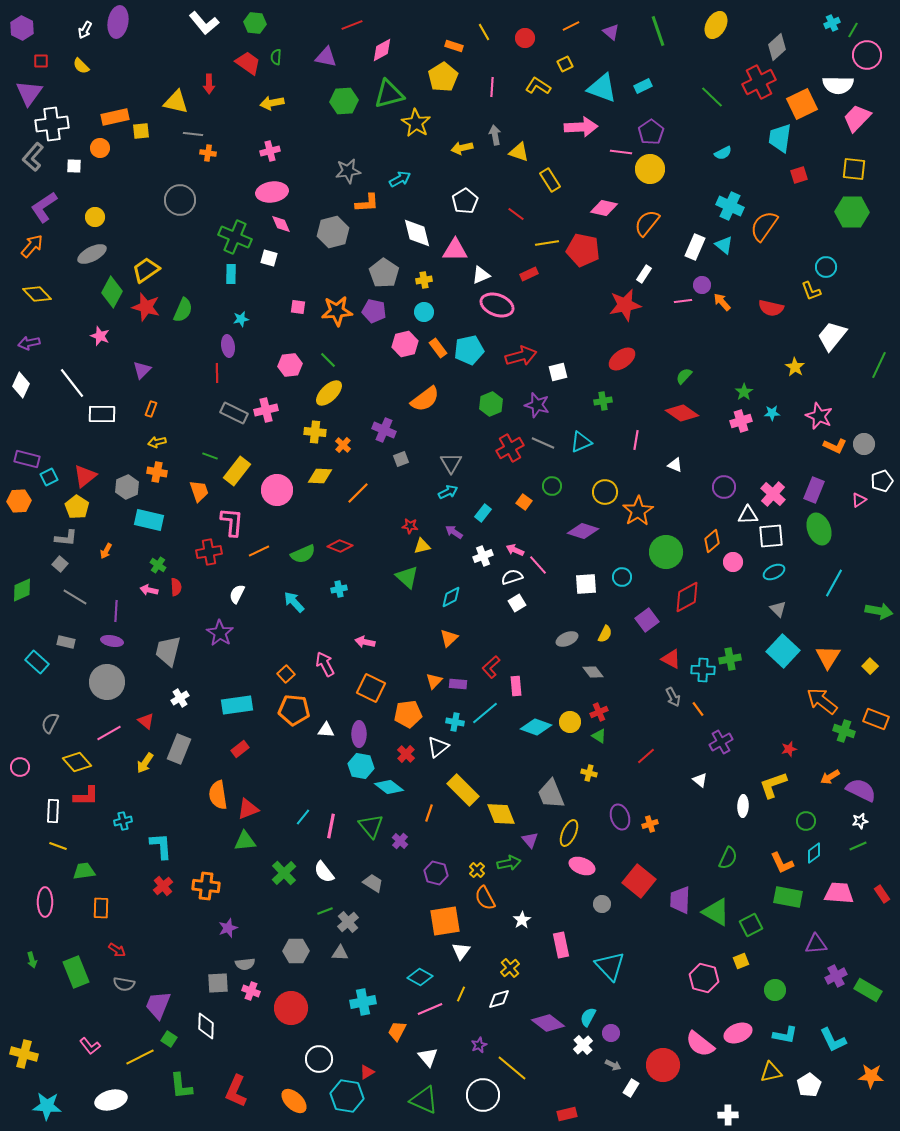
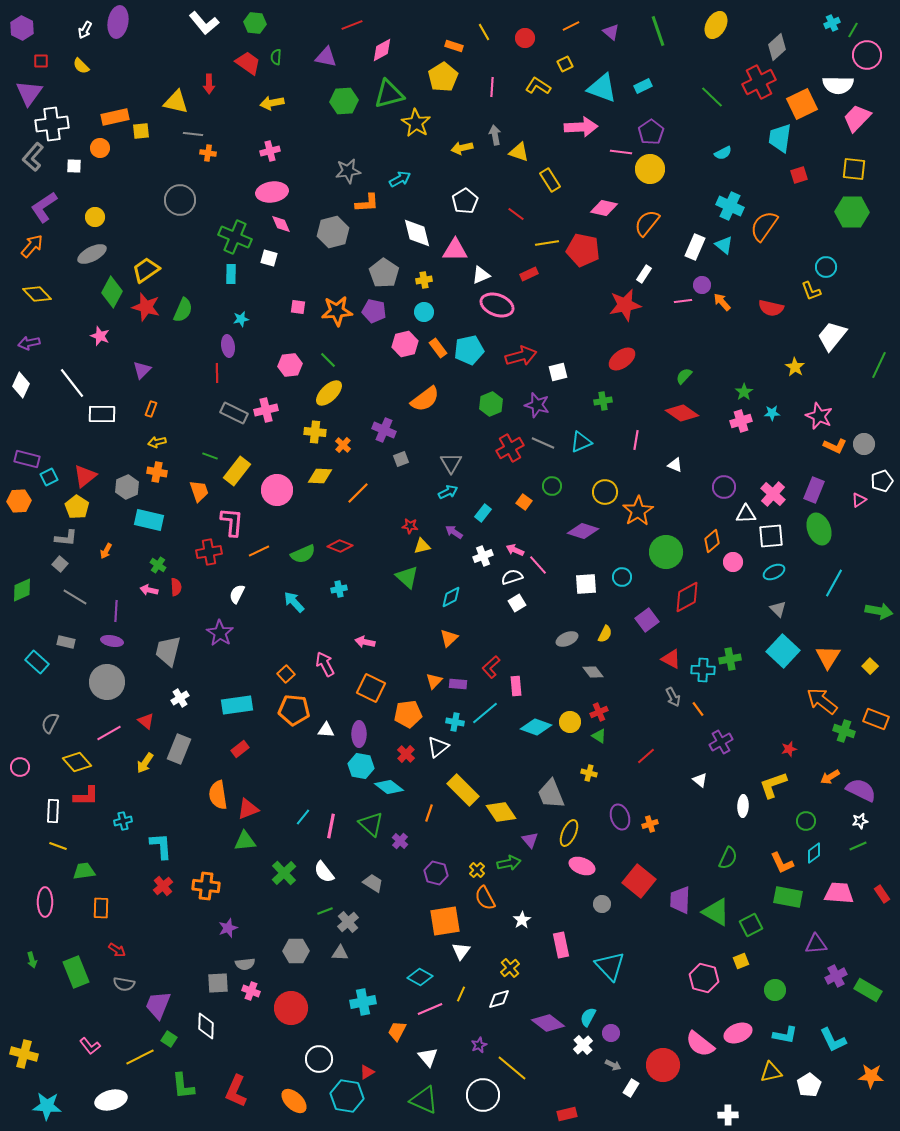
white triangle at (748, 515): moved 2 px left, 1 px up
yellow diamond at (501, 814): moved 2 px up; rotated 12 degrees counterclockwise
green triangle at (371, 826): moved 2 px up; rotated 8 degrees counterclockwise
green L-shape at (181, 1086): moved 2 px right
